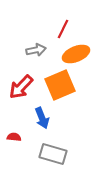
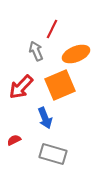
red line: moved 11 px left
gray arrow: moved 1 px down; rotated 102 degrees counterclockwise
blue arrow: moved 3 px right
red semicircle: moved 3 px down; rotated 32 degrees counterclockwise
